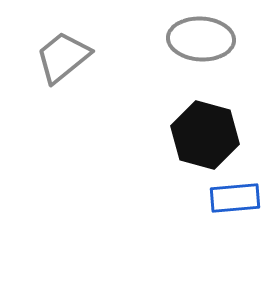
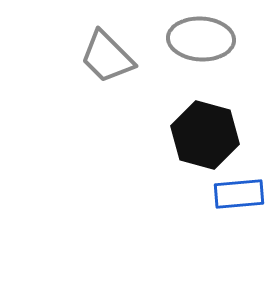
gray trapezoid: moved 44 px right; rotated 96 degrees counterclockwise
blue rectangle: moved 4 px right, 4 px up
